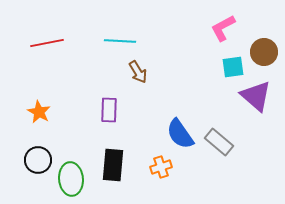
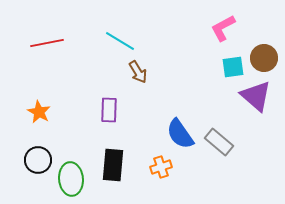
cyan line: rotated 28 degrees clockwise
brown circle: moved 6 px down
